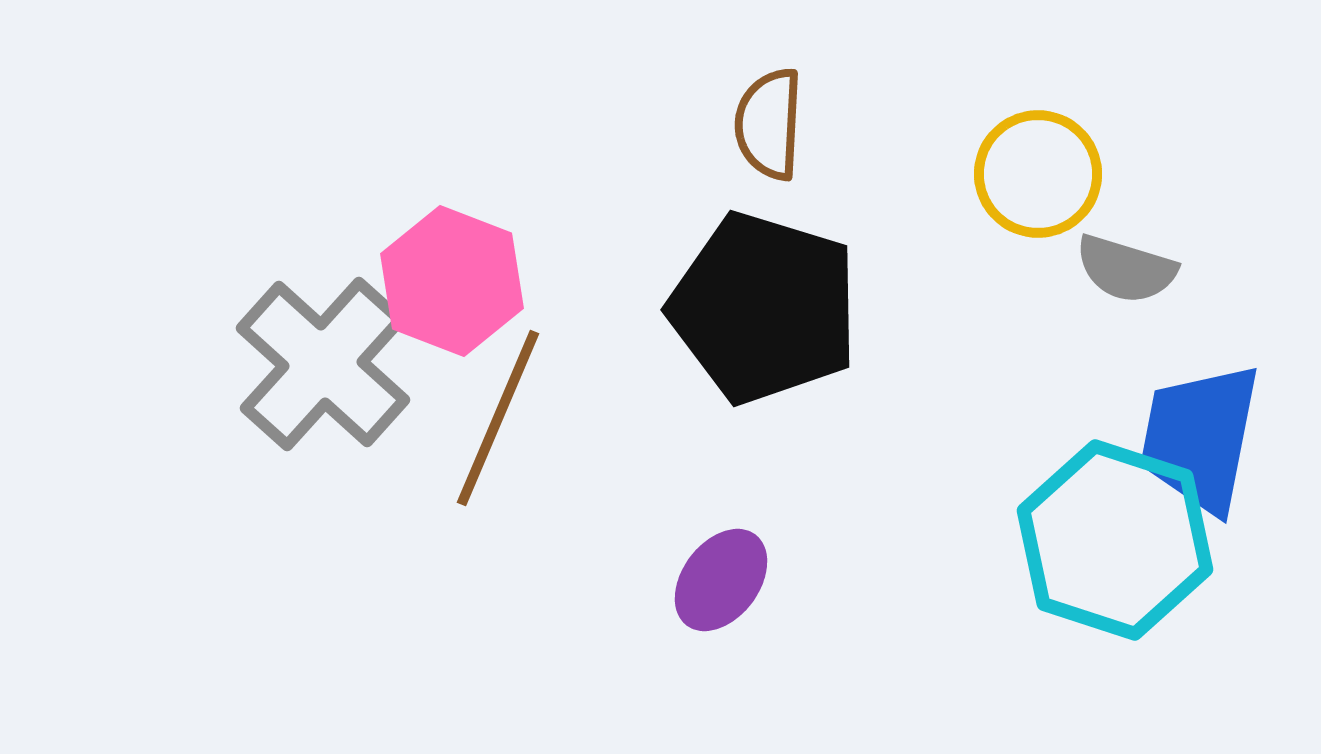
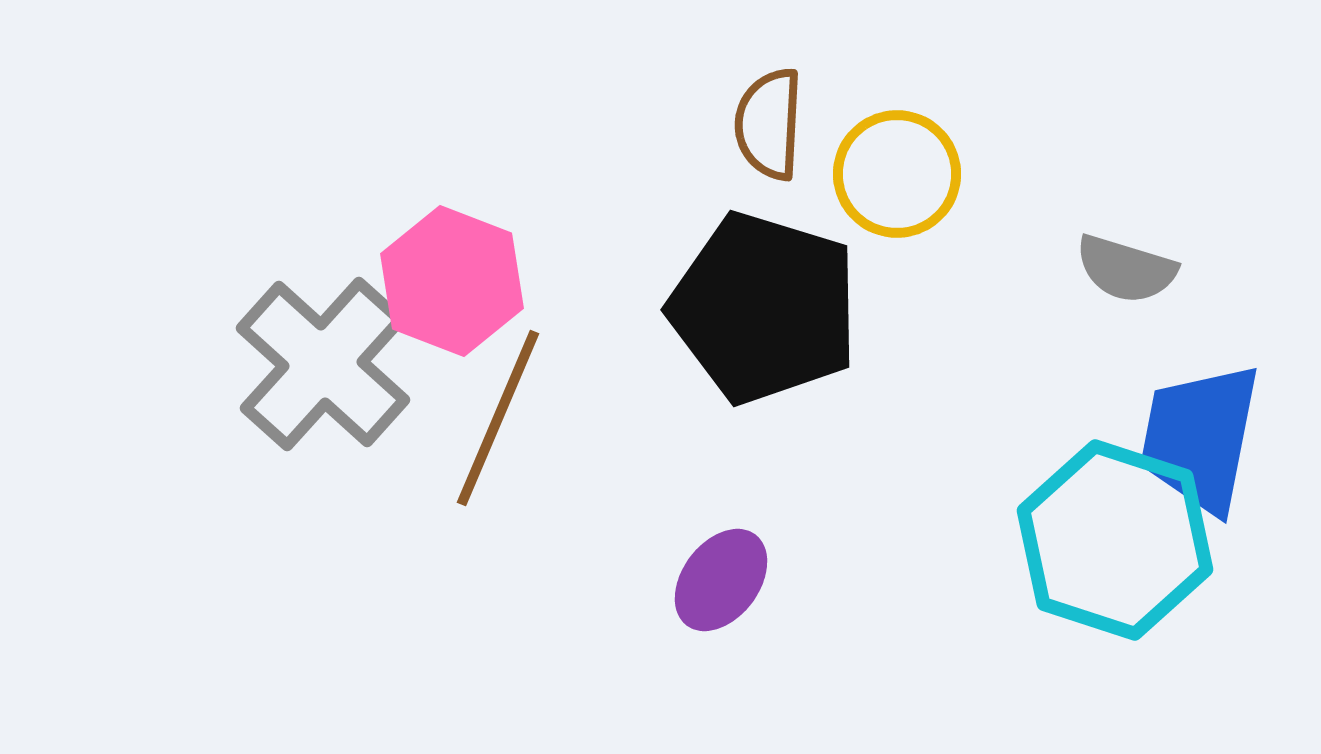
yellow circle: moved 141 px left
